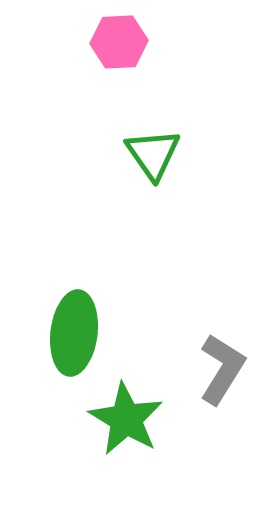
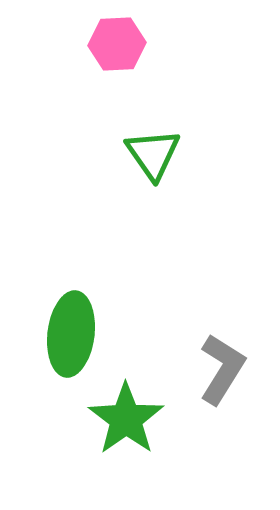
pink hexagon: moved 2 px left, 2 px down
green ellipse: moved 3 px left, 1 px down
green star: rotated 6 degrees clockwise
